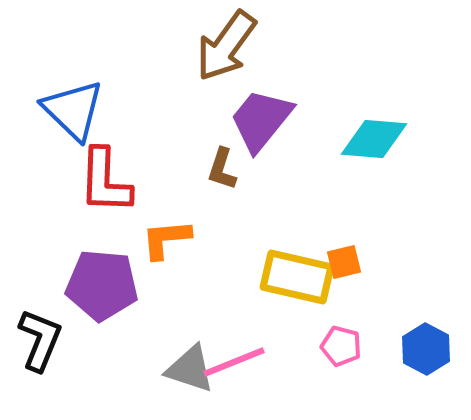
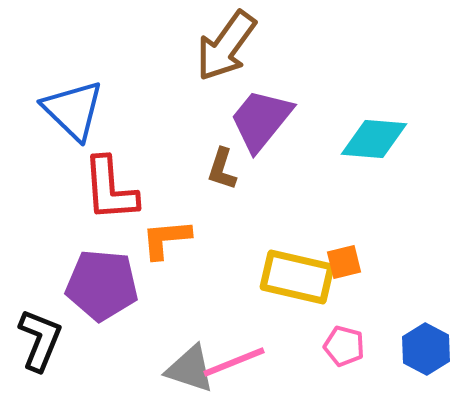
red L-shape: moved 5 px right, 8 px down; rotated 6 degrees counterclockwise
pink pentagon: moved 3 px right
